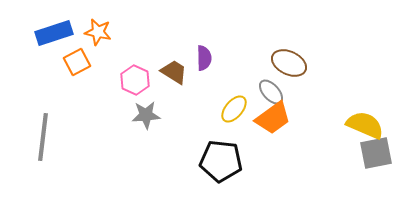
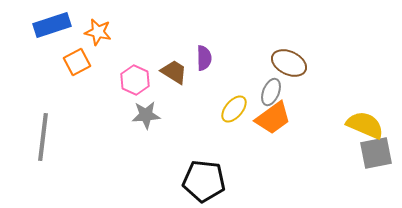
blue rectangle: moved 2 px left, 8 px up
gray ellipse: rotated 64 degrees clockwise
black pentagon: moved 17 px left, 20 px down
